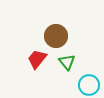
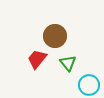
brown circle: moved 1 px left
green triangle: moved 1 px right, 1 px down
